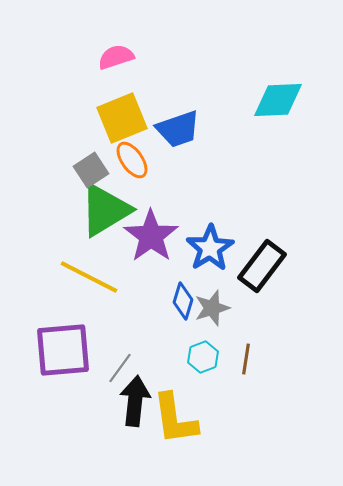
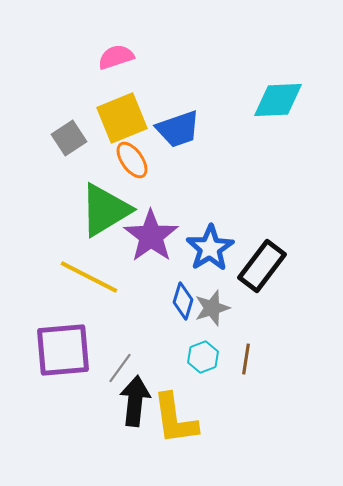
gray square: moved 22 px left, 32 px up
